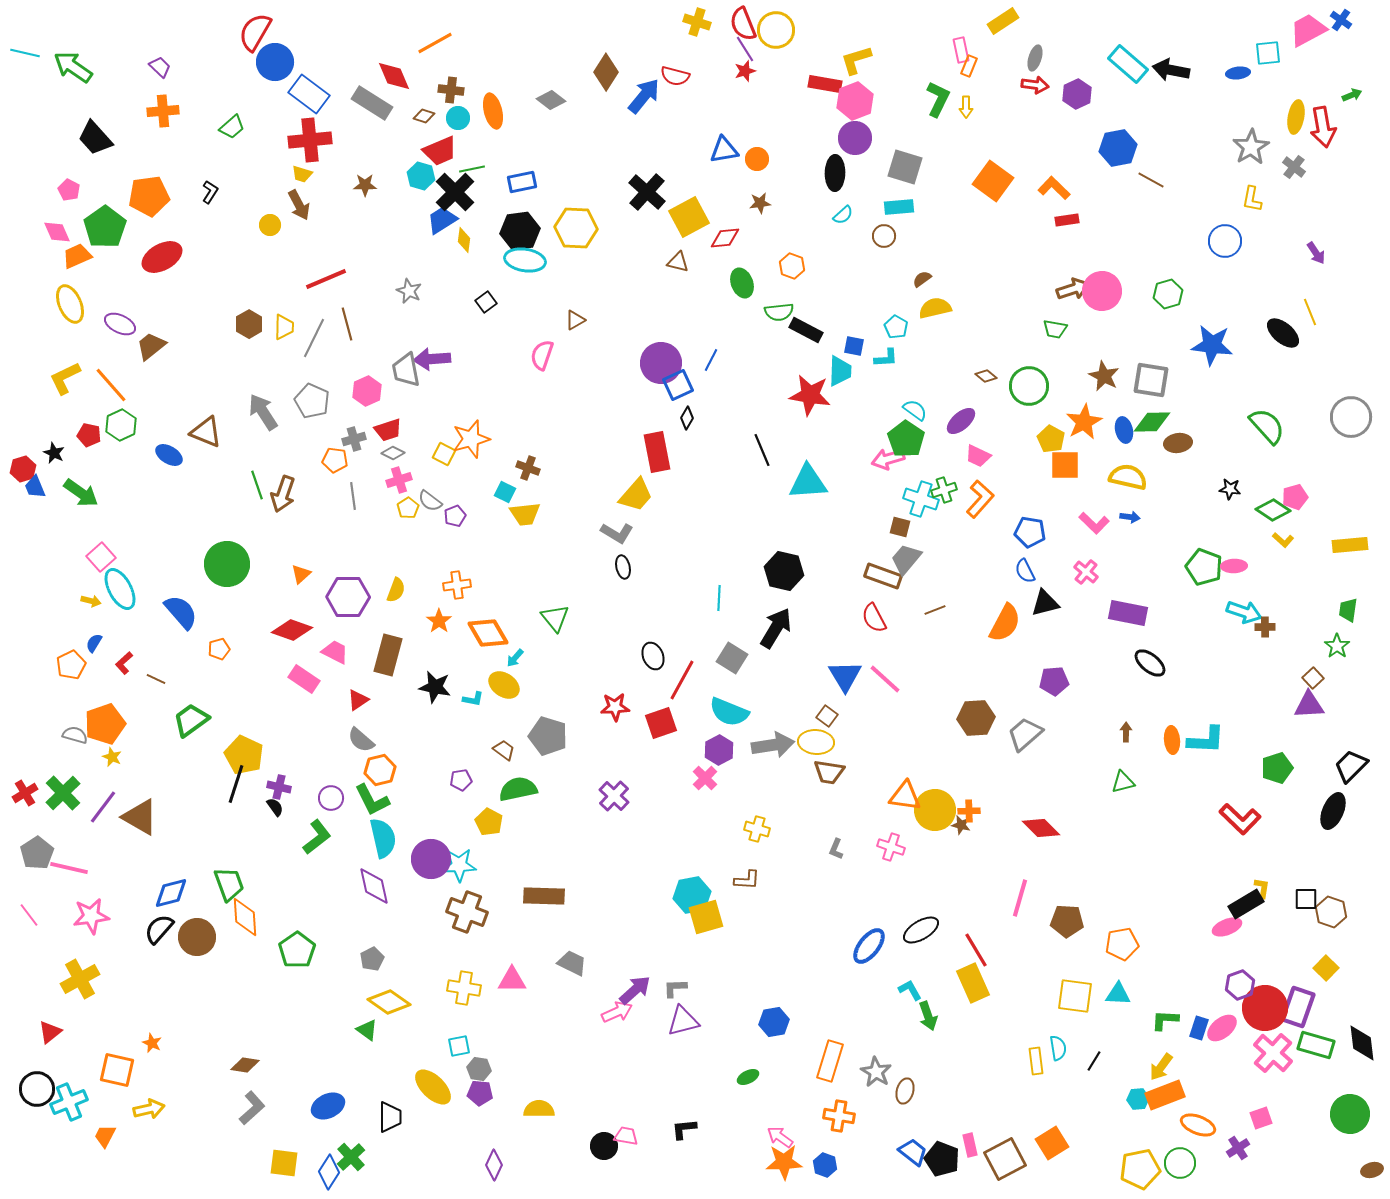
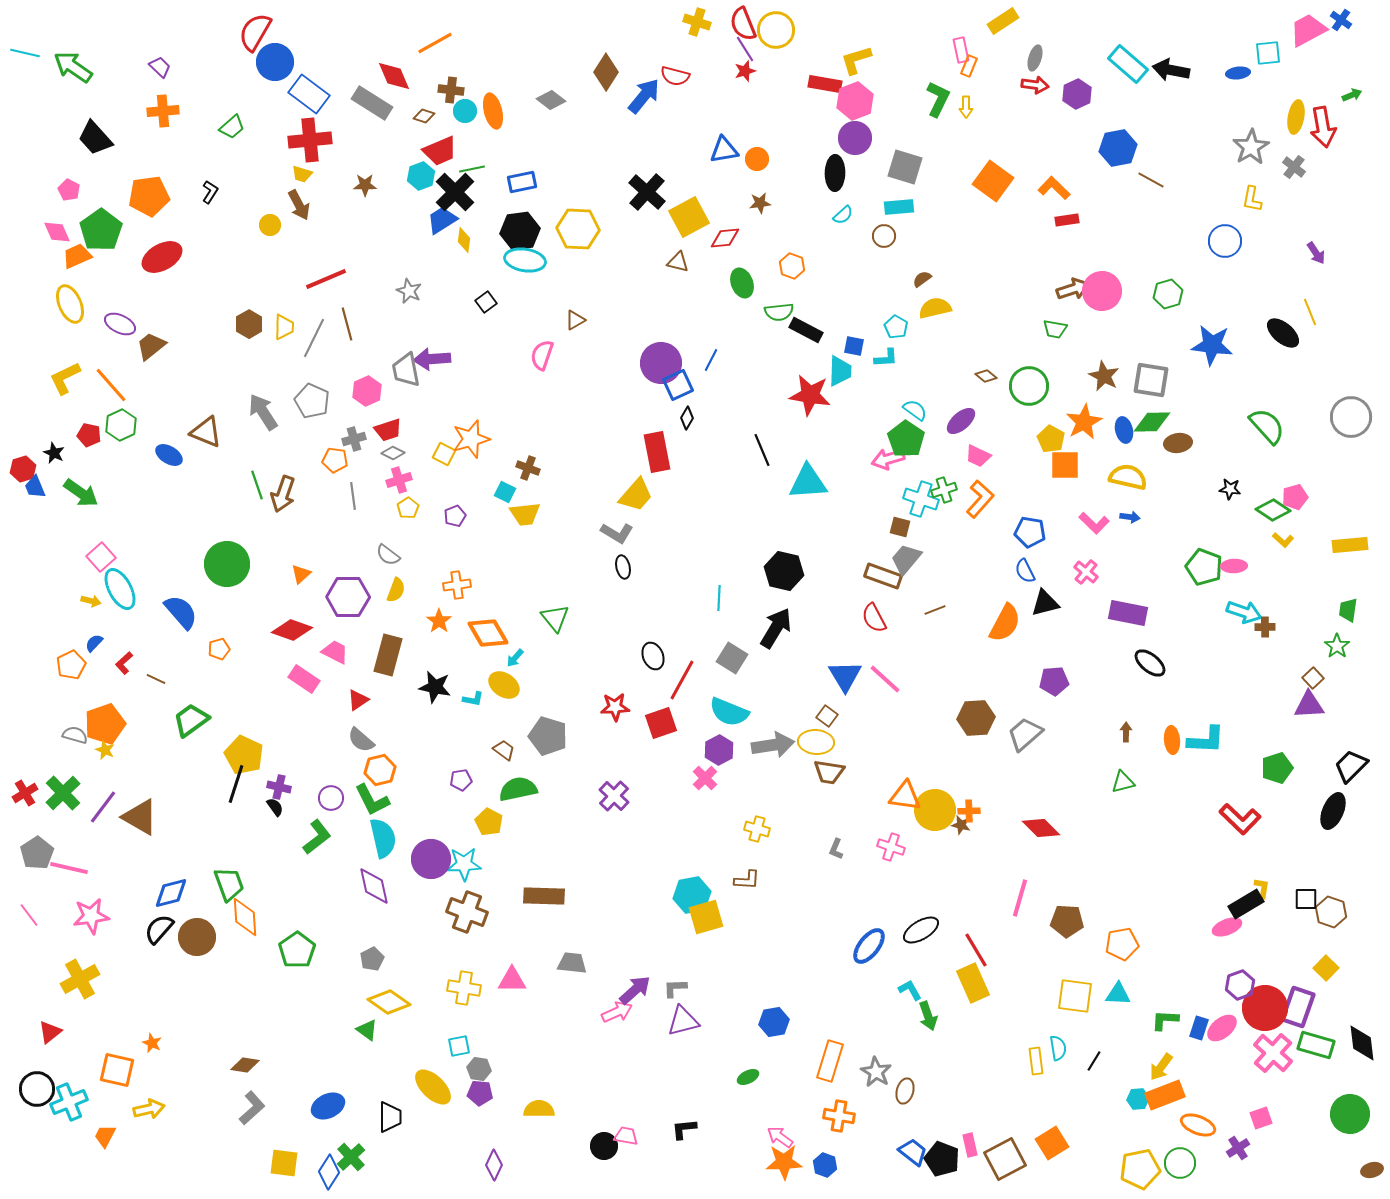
cyan circle at (458, 118): moved 7 px right, 7 px up
cyan hexagon at (421, 176): rotated 24 degrees clockwise
green pentagon at (105, 227): moved 4 px left, 3 px down
yellow hexagon at (576, 228): moved 2 px right, 1 px down
gray semicircle at (430, 501): moved 42 px left, 54 px down
blue semicircle at (94, 643): rotated 12 degrees clockwise
yellow star at (112, 757): moved 7 px left, 7 px up
cyan star at (459, 865): moved 5 px right, 1 px up
gray trapezoid at (572, 963): rotated 20 degrees counterclockwise
